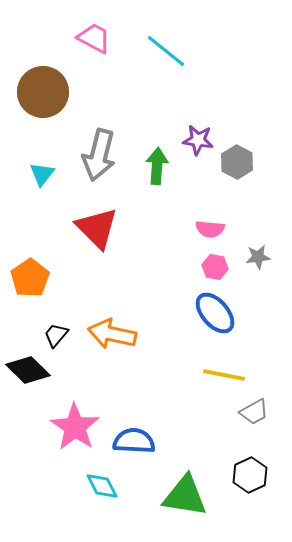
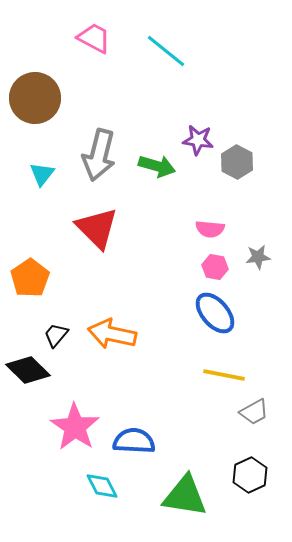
brown circle: moved 8 px left, 6 px down
green arrow: rotated 102 degrees clockwise
